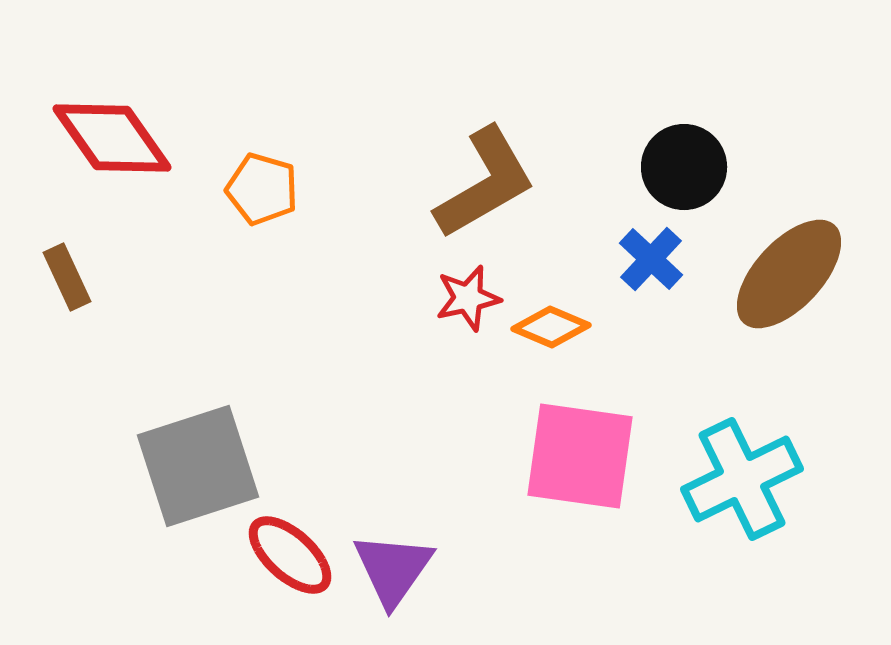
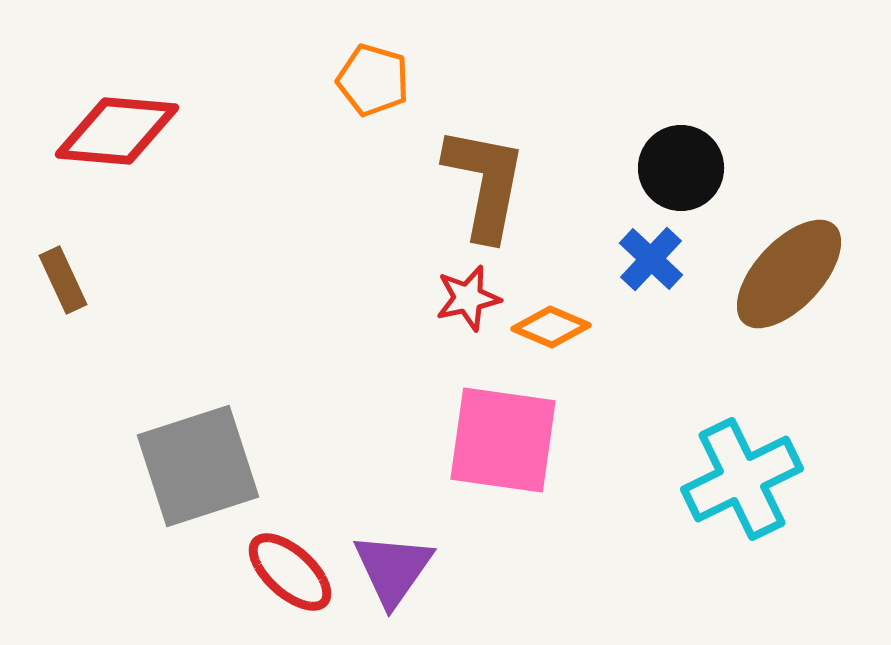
red diamond: moved 5 px right, 7 px up; rotated 50 degrees counterclockwise
black circle: moved 3 px left, 1 px down
brown L-shape: rotated 49 degrees counterclockwise
orange pentagon: moved 111 px right, 109 px up
brown rectangle: moved 4 px left, 3 px down
pink square: moved 77 px left, 16 px up
red ellipse: moved 17 px down
